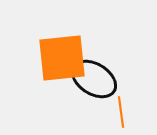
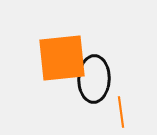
black ellipse: rotated 60 degrees clockwise
